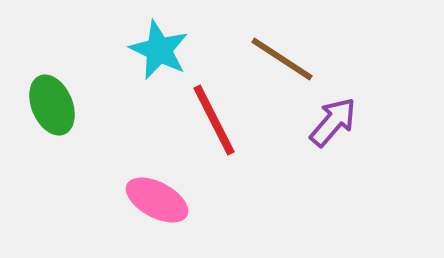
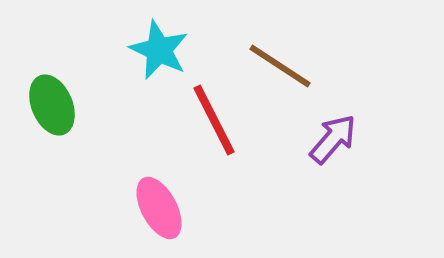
brown line: moved 2 px left, 7 px down
purple arrow: moved 17 px down
pink ellipse: moved 2 px right, 8 px down; rotated 34 degrees clockwise
